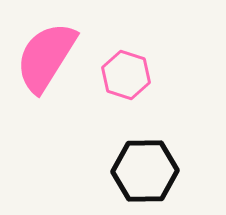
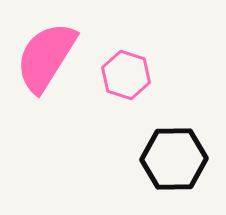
black hexagon: moved 29 px right, 12 px up
